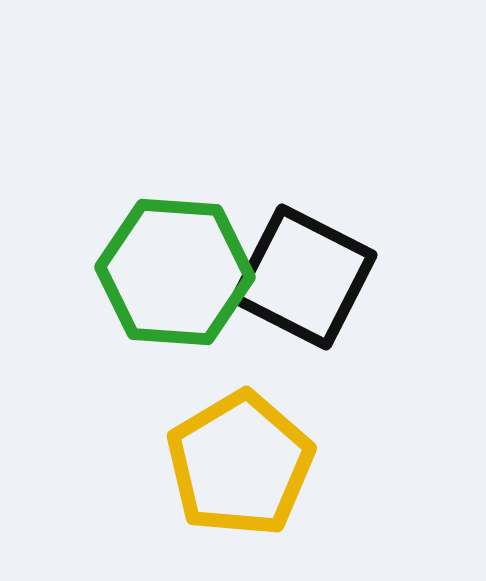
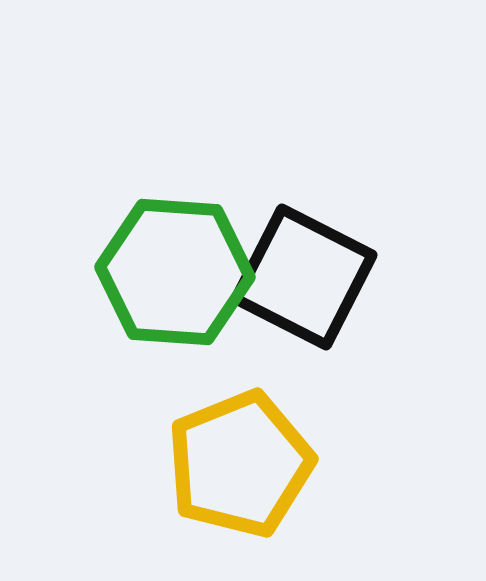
yellow pentagon: rotated 9 degrees clockwise
